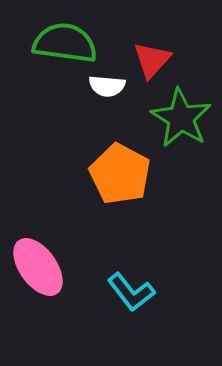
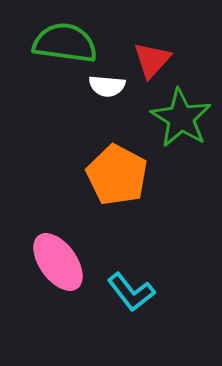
orange pentagon: moved 3 px left, 1 px down
pink ellipse: moved 20 px right, 5 px up
